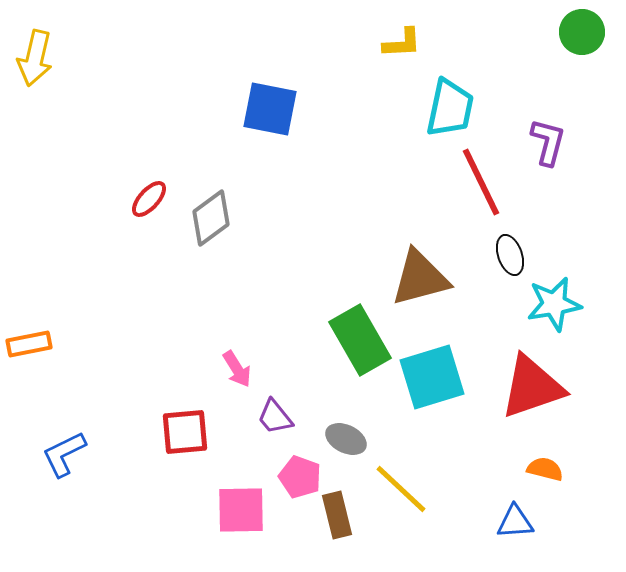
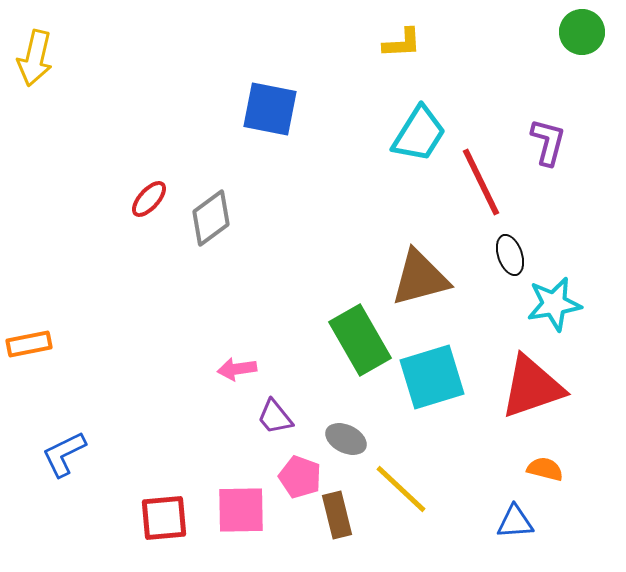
cyan trapezoid: moved 31 px left, 26 px down; rotated 20 degrees clockwise
pink arrow: rotated 114 degrees clockwise
red square: moved 21 px left, 86 px down
